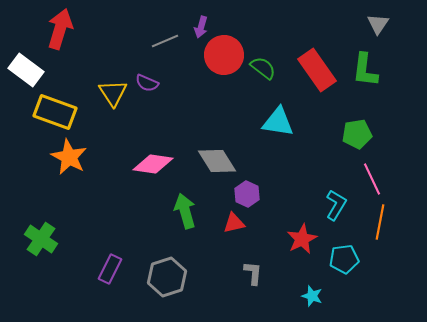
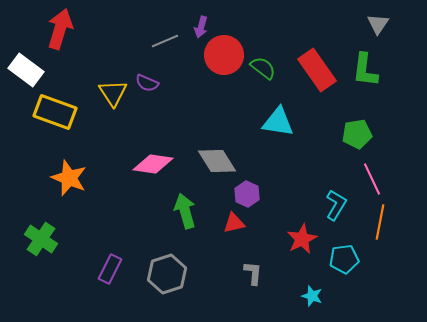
orange star: moved 21 px down; rotated 6 degrees counterclockwise
gray hexagon: moved 3 px up
